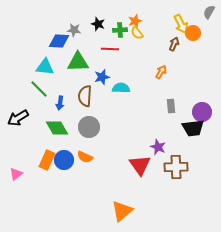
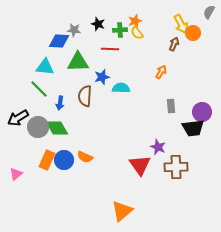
gray circle: moved 51 px left
